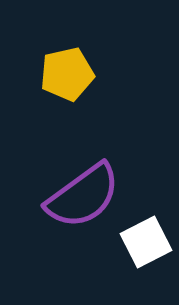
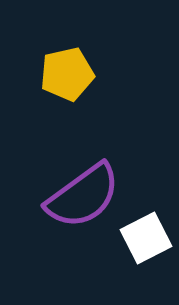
white square: moved 4 px up
